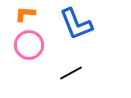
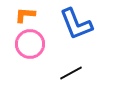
orange L-shape: moved 1 px down
pink circle: moved 1 px right, 1 px up
